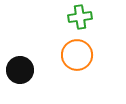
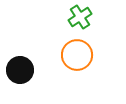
green cross: rotated 25 degrees counterclockwise
